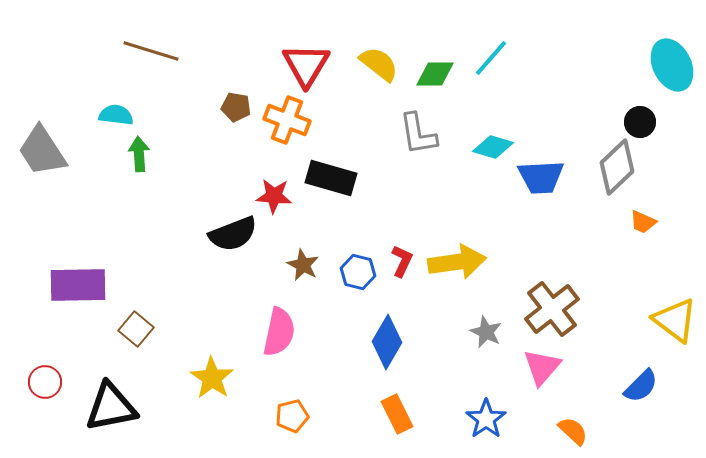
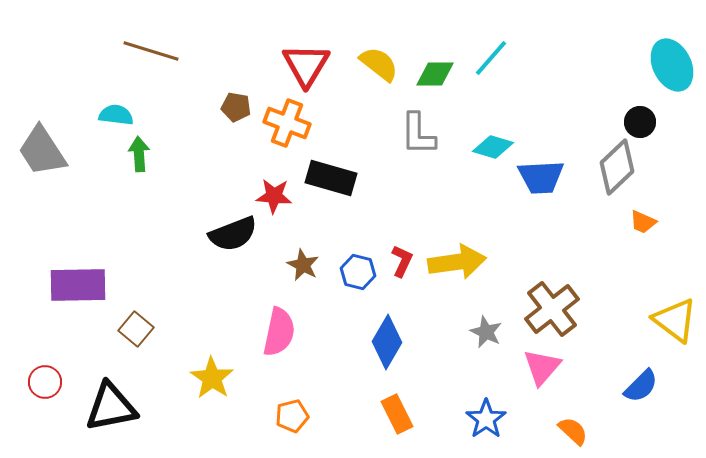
orange cross: moved 3 px down
gray L-shape: rotated 9 degrees clockwise
